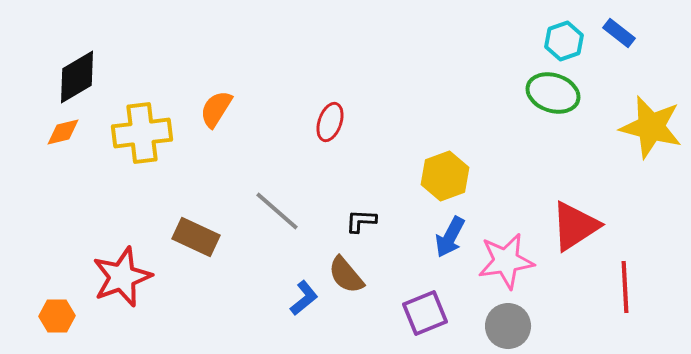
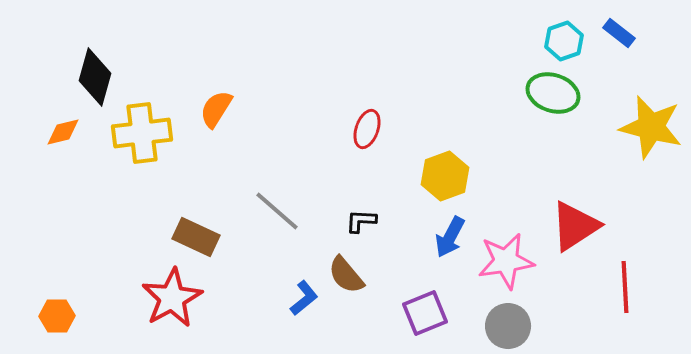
black diamond: moved 18 px right; rotated 44 degrees counterclockwise
red ellipse: moved 37 px right, 7 px down
red star: moved 50 px right, 21 px down; rotated 8 degrees counterclockwise
